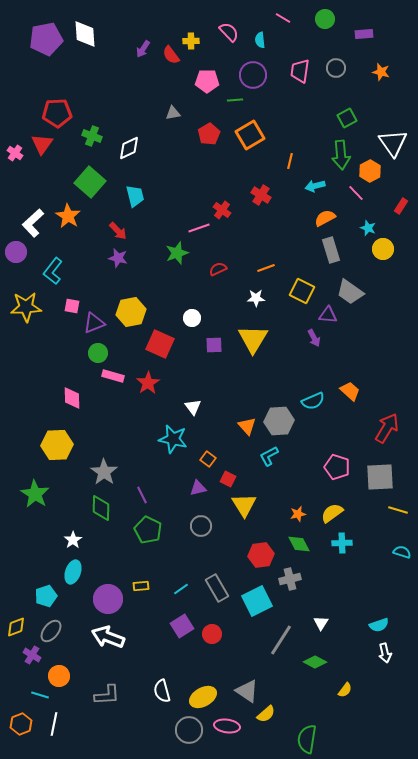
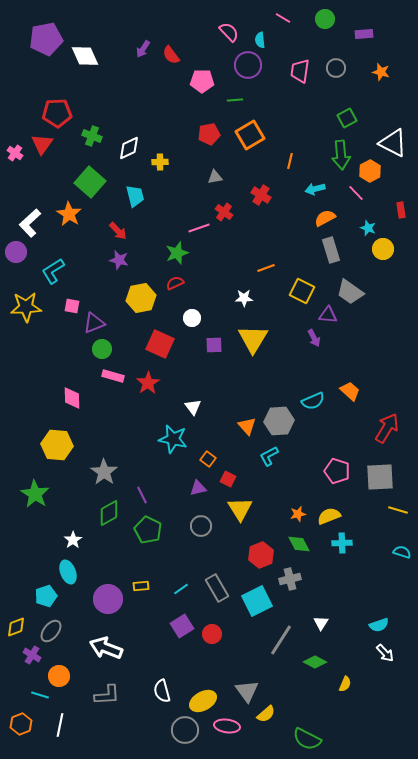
white diamond at (85, 34): moved 22 px down; rotated 20 degrees counterclockwise
yellow cross at (191, 41): moved 31 px left, 121 px down
purple circle at (253, 75): moved 5 px left, 10 px up
pink pentagon at (207, 81): moved 5 px left
gray triangle at (173, 113): moved 42 px right, 64 px down
red pentagon at (209, 134): rotated 20 degrees clockwise
white triangle at (393, 143): rotated 28 degrees counterclockwise
cyan arrow at (315, 186): moved 3 px down
red rectangle at (401, 206): moved 4 px down; rotated 42 degrees counterclockwise
red cross at (222, 210): moved 2 px right, 2 px down
orange star at (68, 216): moved 1 px right, 2 px up
white L-shape at (33, 223): moved 3 px left
purple star at (118, 258): moved 1 px right, 2 px down
red semicircle at (218, 269): moved 43 px left, 14 px down
cyan L-shape at (53, 271): rotated 20 degrees clockwise
white star at (256, 298): moved 12 px left
yellow hexagon at (131, 312): moved 10 px right, 14 px up
green circle at (98, 353): moved 4 px right, 4 px up
yellow hexagon at (57, 445): rotated 8 degrees clockwise
pink pentagon at (337, 467): moved 4 px down
yellow triangle at (244, 505): moved 4 px left, 4 px down
green diamond at (101, 508): moved 8 px right, 5 px down; rotated 60 degrees clockwise
yellow semicircle at (332, 513): moved 3 px left, 3 px down; rotated 15 degrees clockwise
red hexagon at (261, 555): rotated 15 degrees counterclockwise
cyan ellipse at (73, 572): moved 5 px left; rotated 40 degrees counterclockwise
white arrow at (108, 637): moved 2 px left, 11 px down
white arrow at (385, 653): rotated 30 degrees counterclockwise
yellow semicircle at (345, 690): moved 6 px up; rotated 14 degrees counterclockwise
gray triangle at (247, 691): rotated 20 degrees clockwise
yellow ellipse at (203, 697): moved 4 px down
white line at (54, 724): moved 6 px right, 1 px down
gray circle at (189, 730): moved 4 px left
green semicircle at (307, 739): rotated 72 degrees counterclockwise
